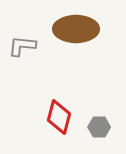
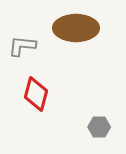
brown ellipse: moved 1 px up
red diamond: moved 23 px left, 23 px up
